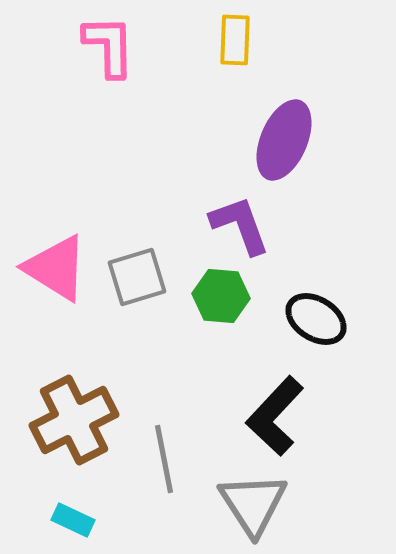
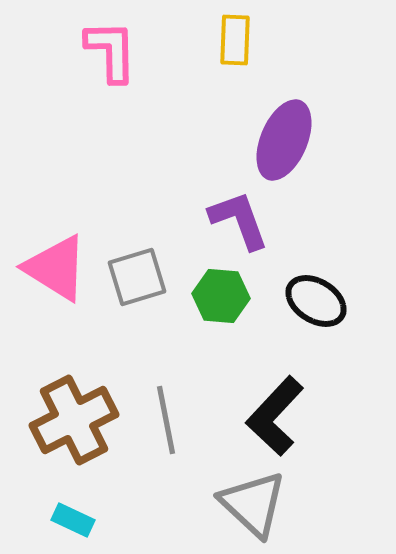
pink L-shape: moved 2 px right, 5 px down
purple L-shape: moved 1 px left, 5 px up
black ellipse: moved 18 px up
gray line: moved 2 px right, 39 px up
gray triangle: rotated 14 degrees counterclockwise
